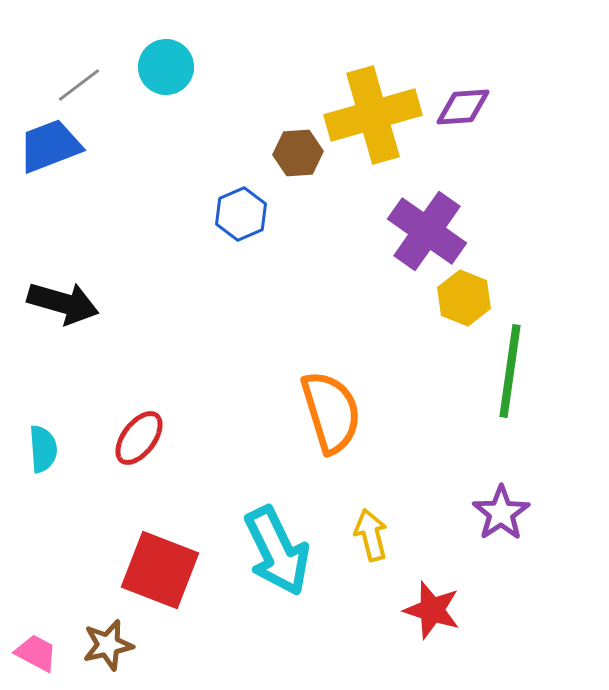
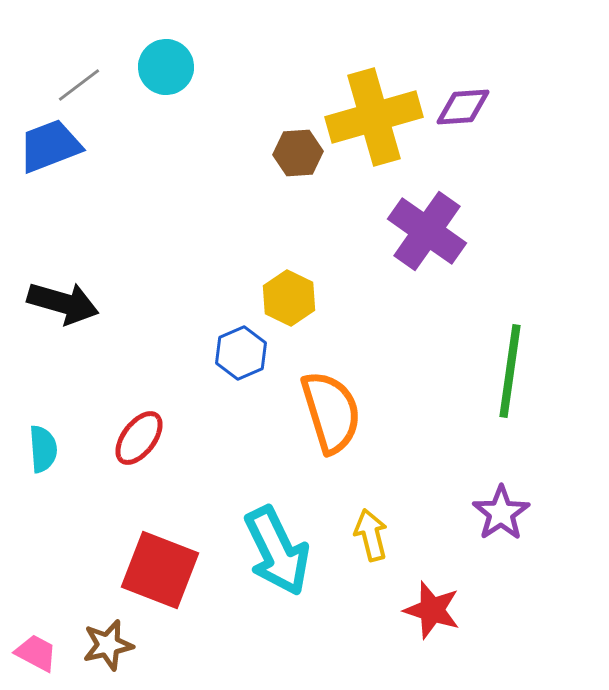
yellow cross: moved 1 px right, 2 px down
blue hexagon: moved 139 px down
yellow hexagon: moved 175 px left; rotated 4 degrees clockwise
